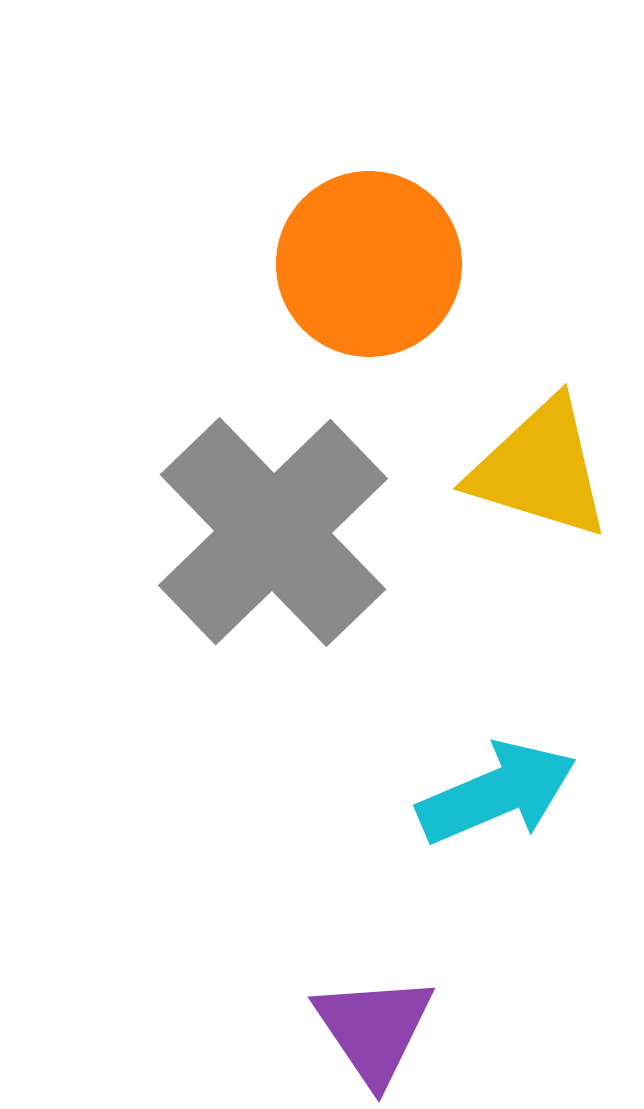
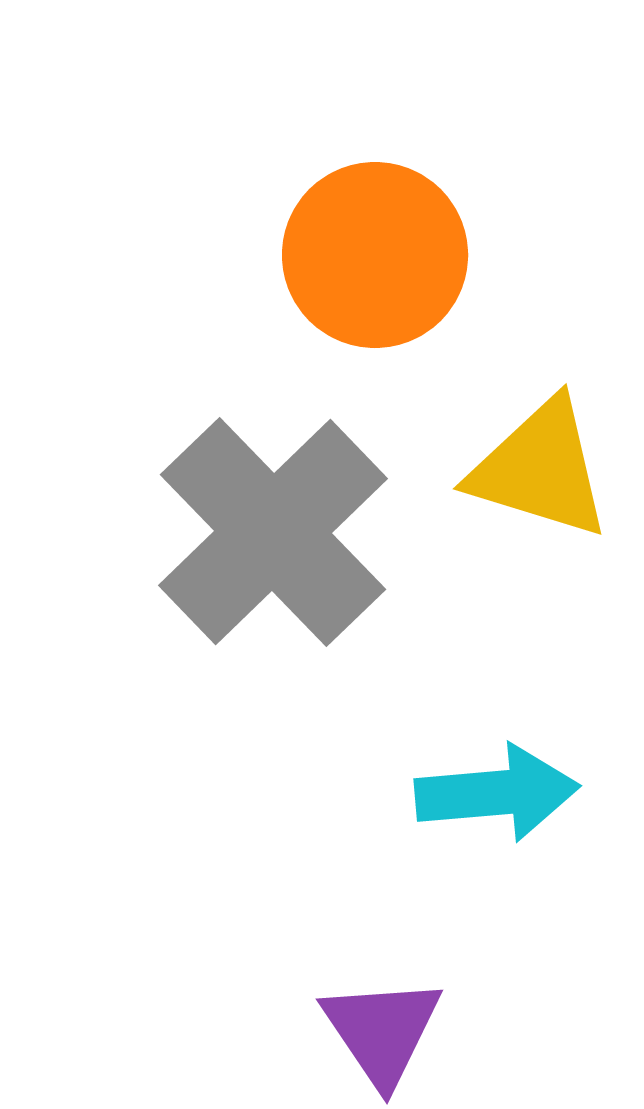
orange circle: moved 6 px right, 9 px up
cyan arrow: rotated 18 degrees clockwise
purple triangle: moved 8 px right, 2 px down
